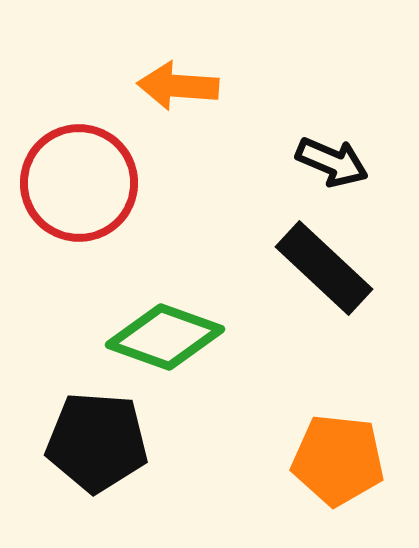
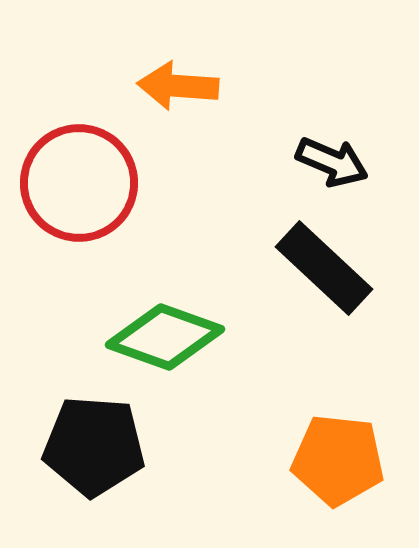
black pentagon: moved 3 px left, 4 px down
